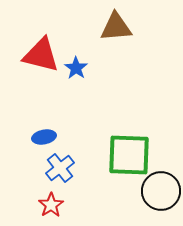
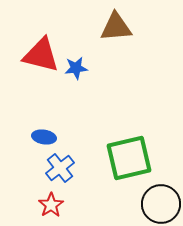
blue star: rotated 30 degrees clockwise
blue ellipse: rotated 20 degrees clockwise
green square: moved 3 px down; rotated 15 degrees counterclockwise
black circle: moved 13 px down
